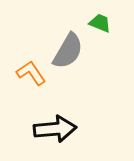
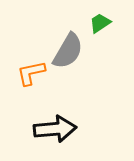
green trapezoid: rotated 55 degrees counterclockwise
orange L-shape: rotated 68 degrees counterclockwise
